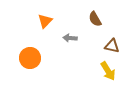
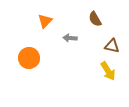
orange circle: moved 1 px left
